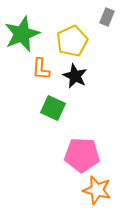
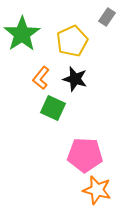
gray rectangle: rotated 12 degrees clockwise
green star: rotated 12 degrees counterclockwise
orange L-shape: moved 9 px down; rotated 35 degrees clockwise
black star: moved 3 px down; rotated 10 degrees counterclockwise
pink pentagon: moved 3 px right
